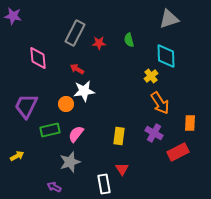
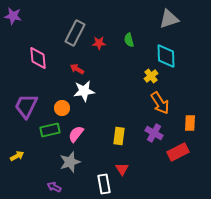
orange circle: moved 4 px left, 4 px down
